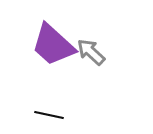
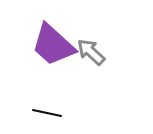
black line: moved 2 px left, 2 px up
